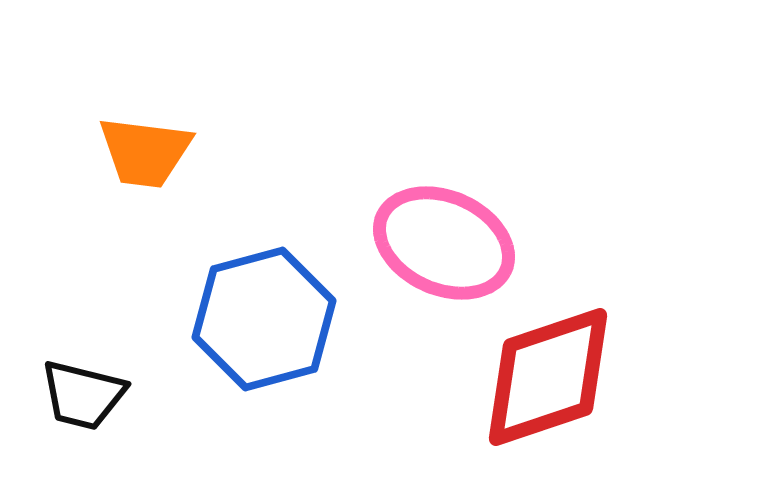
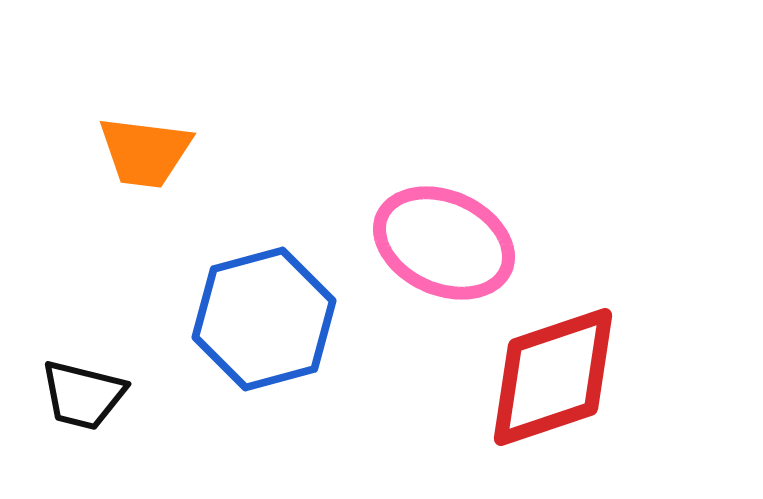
red diamond: moved 5 px right
